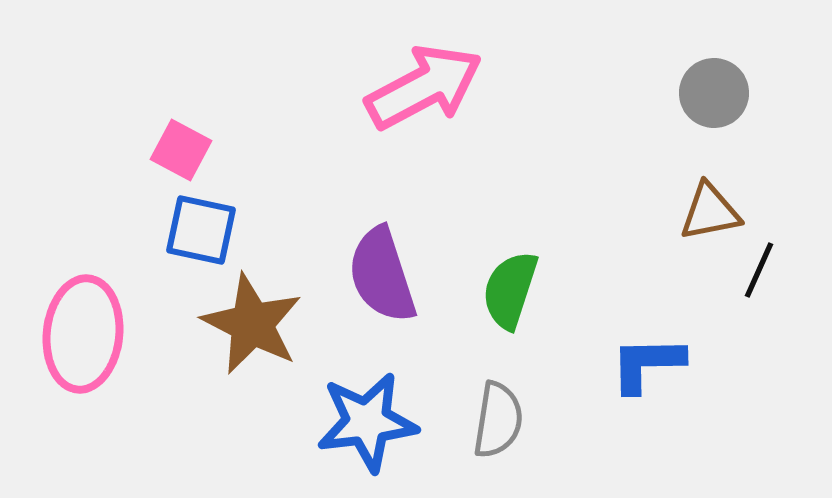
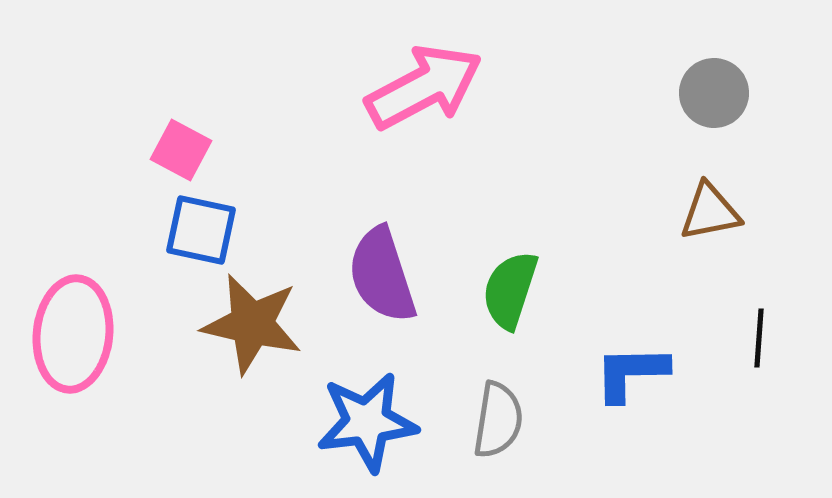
black line: moved 68 px down; rotated 20 degrees counterclockwise
brown star: rotated 14 degrees counterclockwise
pink ellipse: moved 10 px left
blue L-shape: moved 16 px left, 9 px down
